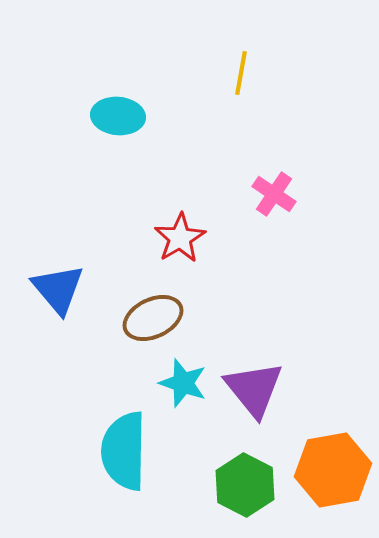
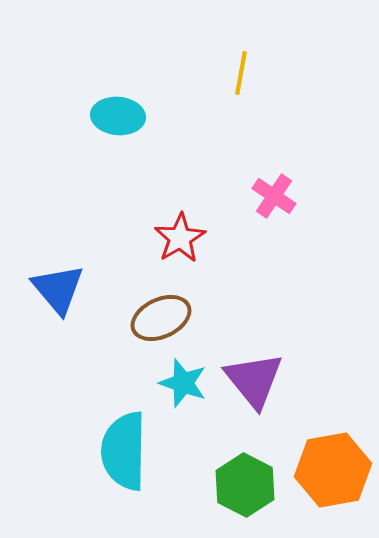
pink cross: moved 2 px down
brown ellipse: moved 8 px right
purple triangle: moved 9 px up
